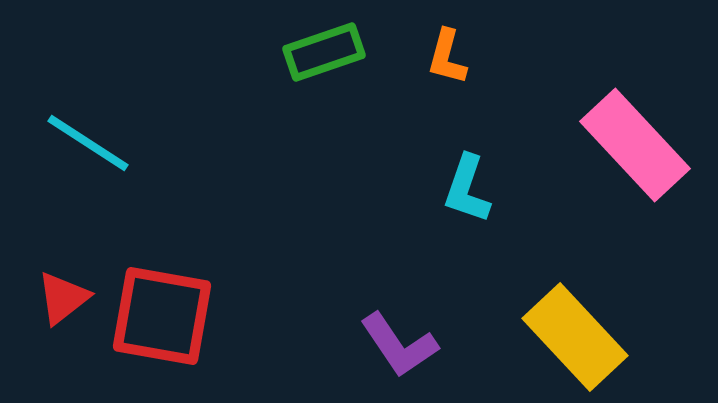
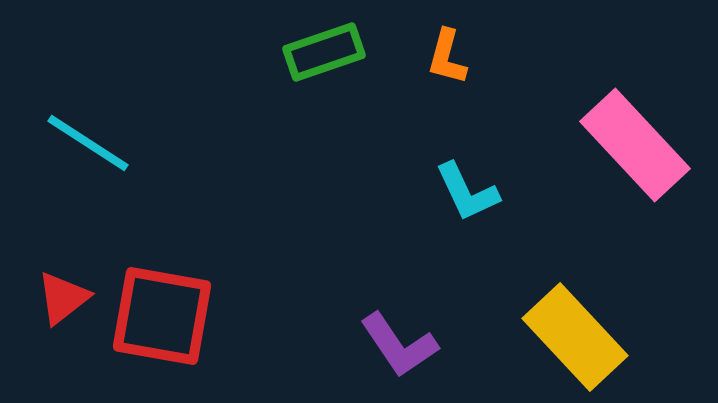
cyan L-shape: moved 3 px down; rotated 44 degrees counterclockwise
